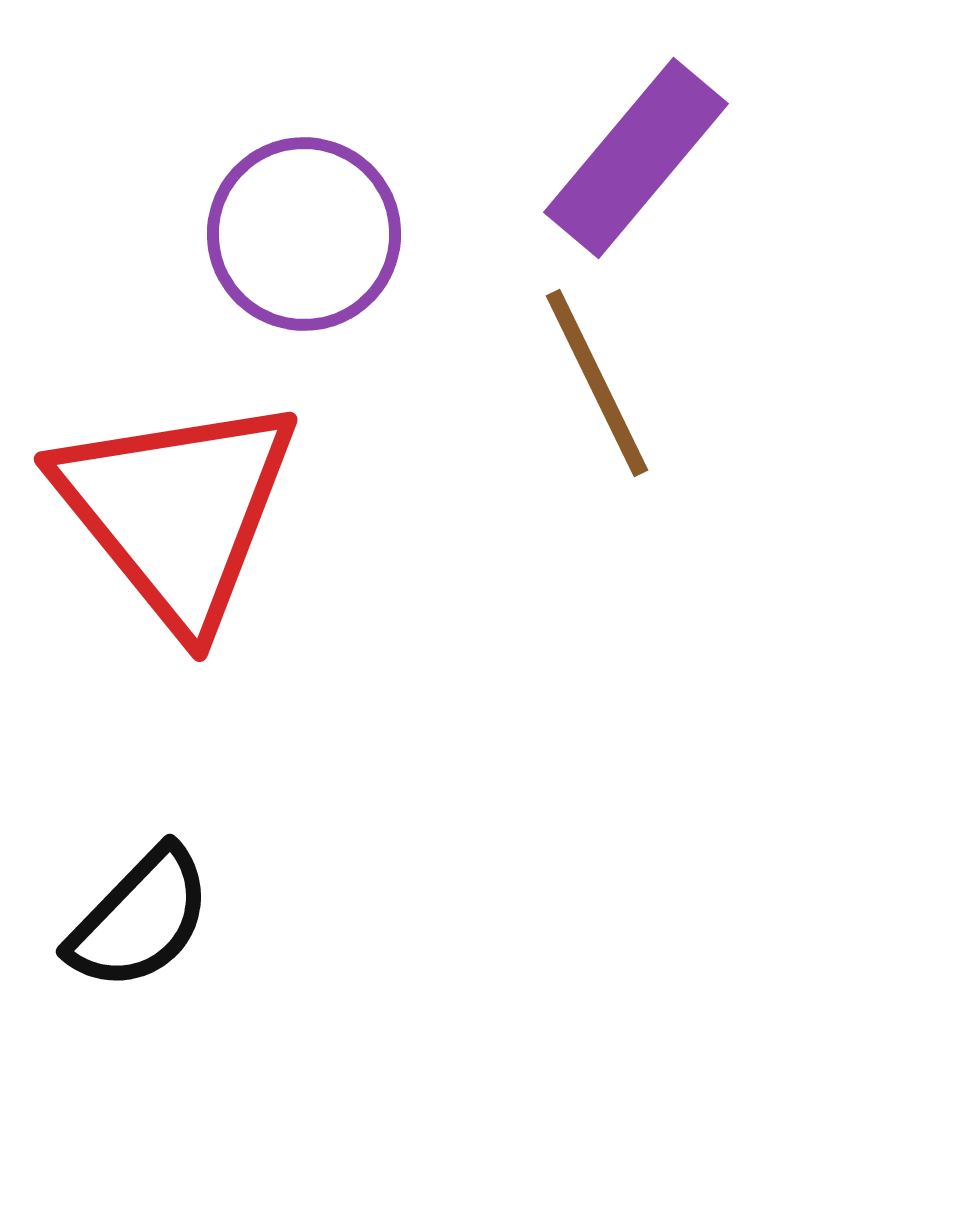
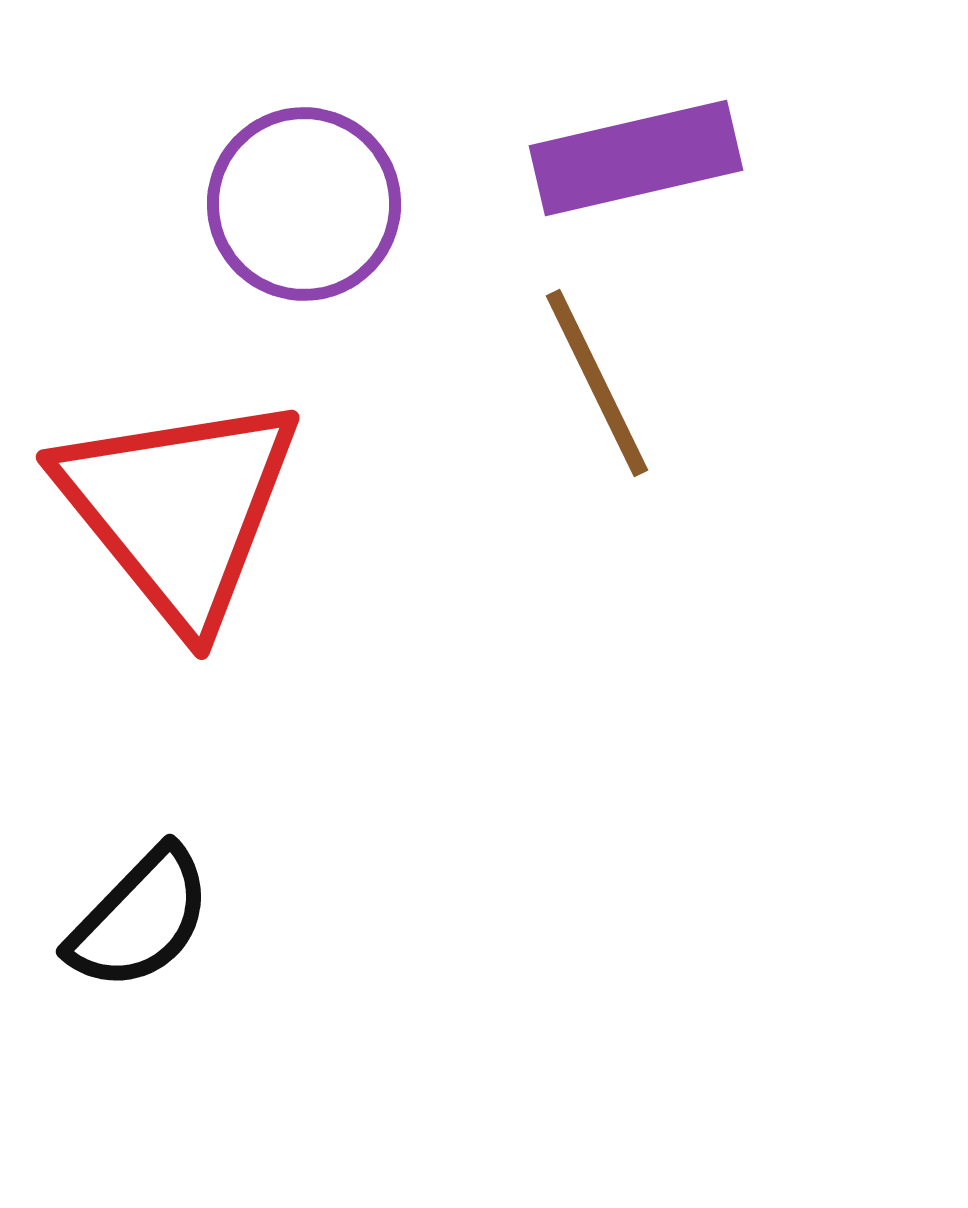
purple rectangle: rotated 37 degrees clockwise
purple circle: moved 30 px up
red triangle: moved 2 px right, 2 px up
